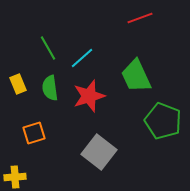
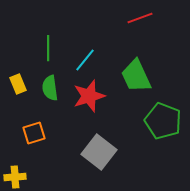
green line: rotated 30 degrees clockwise
cyan line: moved 3 px right, 2 px down; rotated 10 degrees counterclockwise
